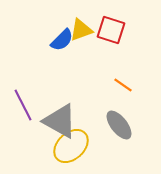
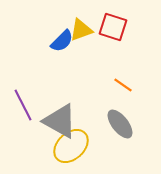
red square: moved 2 px right, 3 px up
blue semicircle: moved 1 px down
gray ellipse: moved 1 px right, 1 px up
